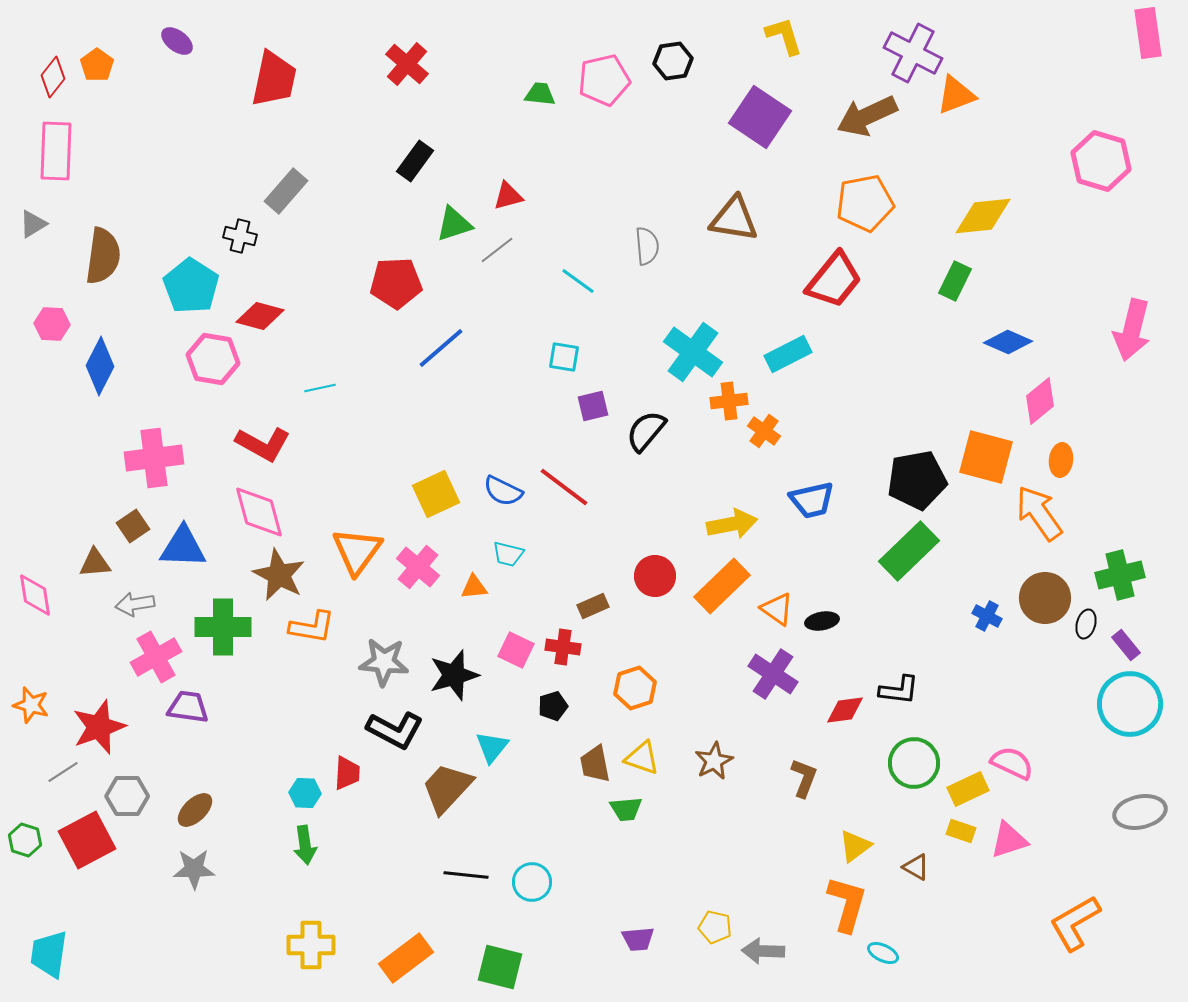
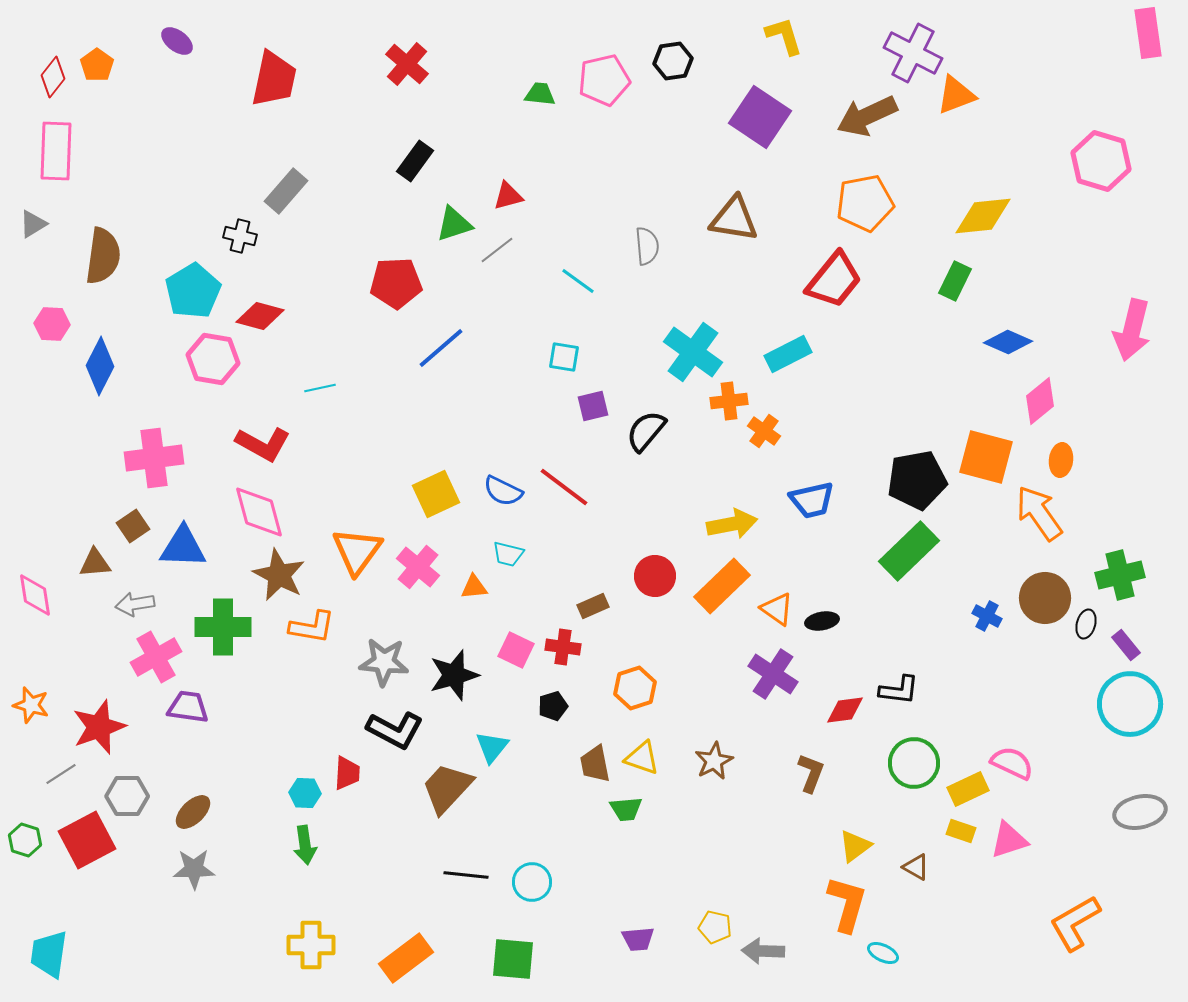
cyan pentagon at (191, 286): moved 2 px right, 5 px down; rotated 8 degrees clockwise
gray line at (63, 772): moved 2 px left, 2 px down
brown L-shape at (804, 778): moved 7 px right, 5 px up
brown ellipse at (195, 810): moved 2 px left, 2 px down
green square at (500, 967): moved 13 px right, 8 px up; rotated 9 degrees counterclockwise
